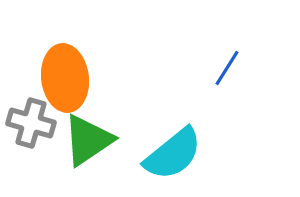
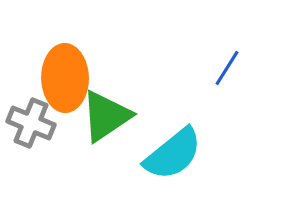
orange ellipse: rotated 6 degrees clockwise
gray cross: rotated 6 degrees clockwise
green triangle: moved 18 px right, 24 px up
